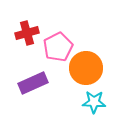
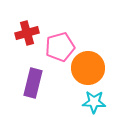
pink pentagon: moved 2 px right; rotated 12 degrees clockwise
orange circle: moved 2 px right
purple rectangle: rotated 52 degrees counterclockwise
